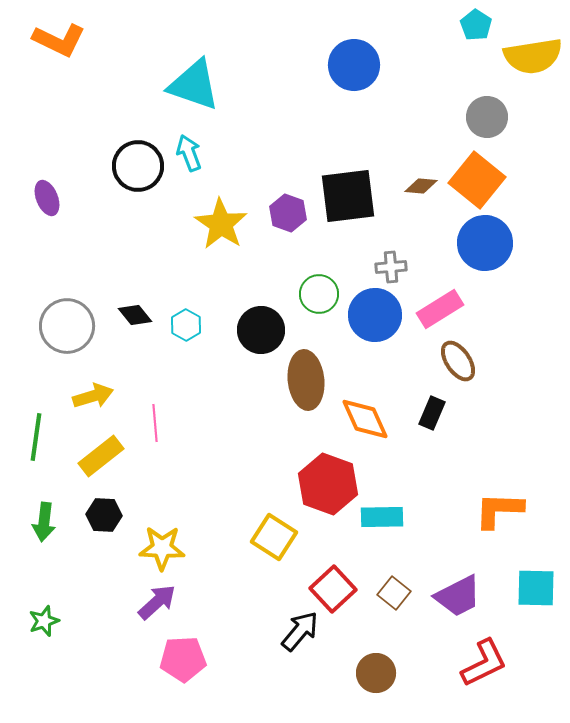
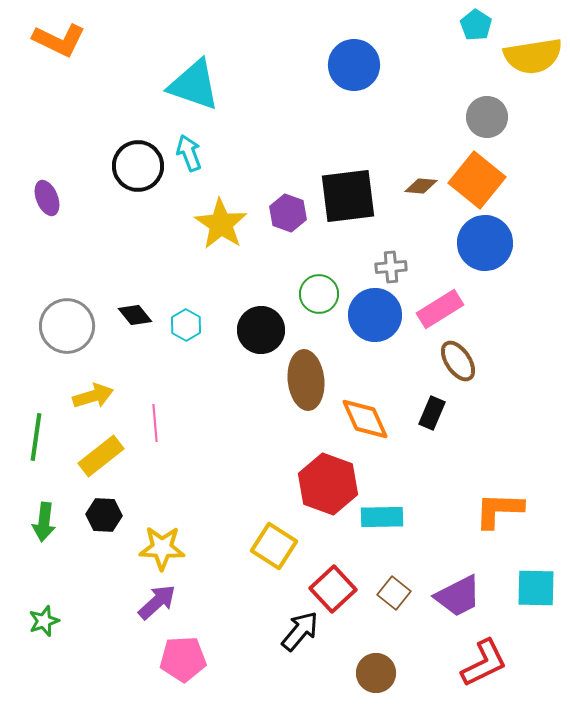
yellow square at (274, 537): moved 9 px down
